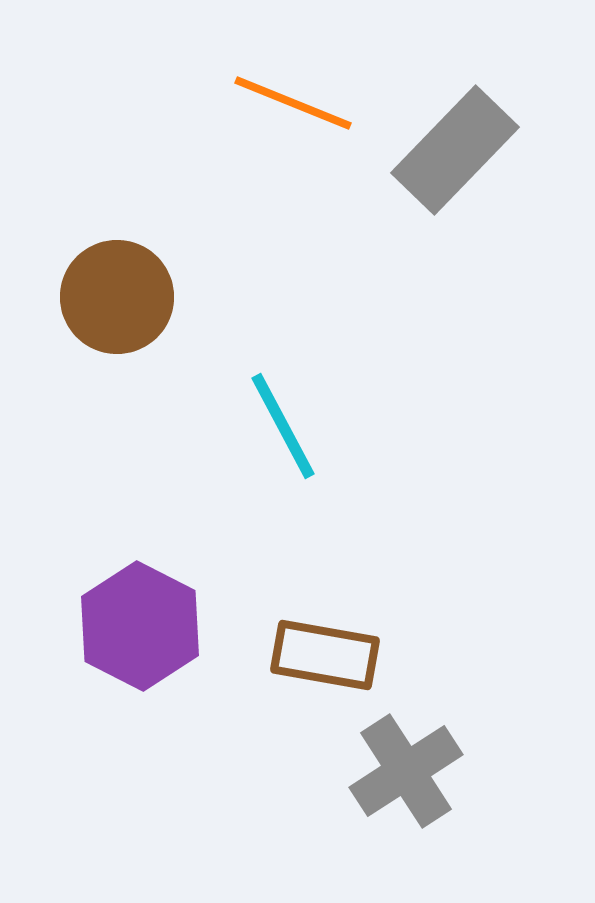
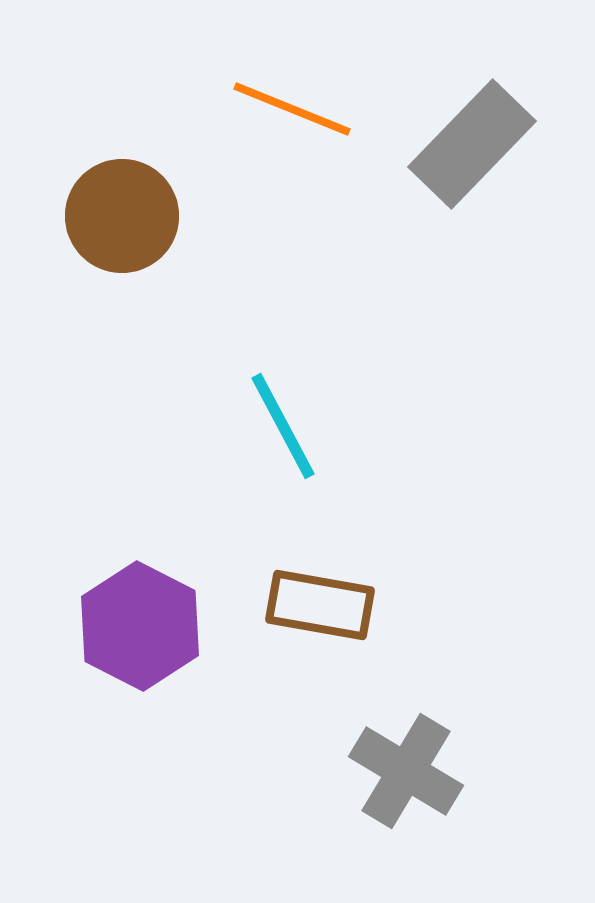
orange line: moved 1 px left, 6 px down
gray rectangle: moved 17 px right, 6 px up
brown circle: moved 5 px right, 81 px up
brown rectangle: moved 5 px left, 50 px up
gray cross: rotated 26 degrees counterclockwise
